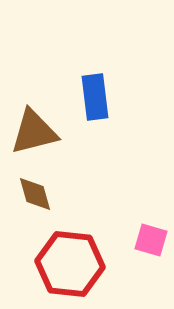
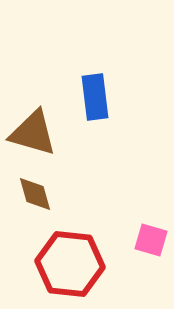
brown triangle: moved 1 px left, 1 px down; rotated 30 degrees clockwise
